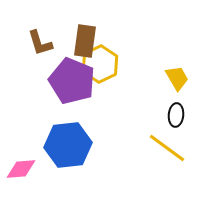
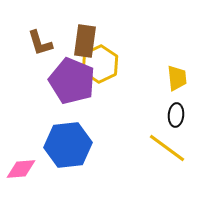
yellow trapezoid: rotated 24 degrees clockwise
